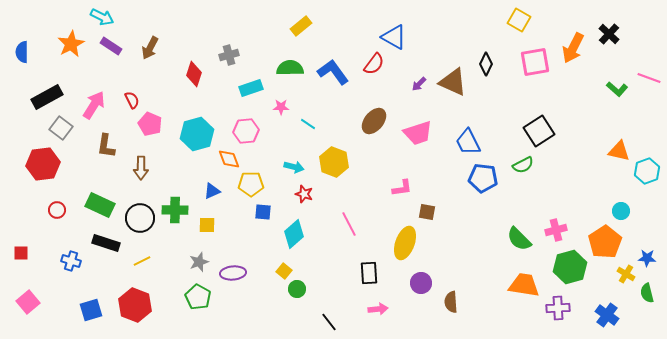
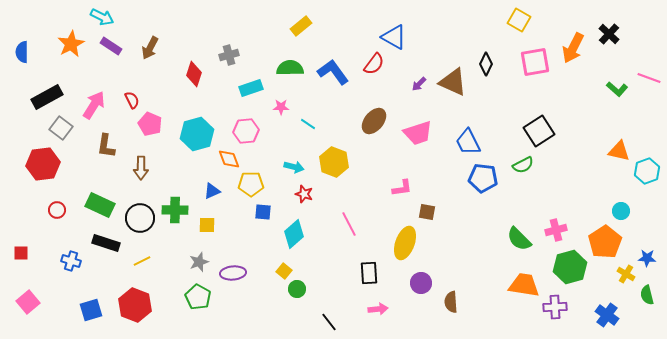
green semicircle at (647, 293): moved 2 px down
purple cross at (558, 308): moved 3 px left, 1 px up
